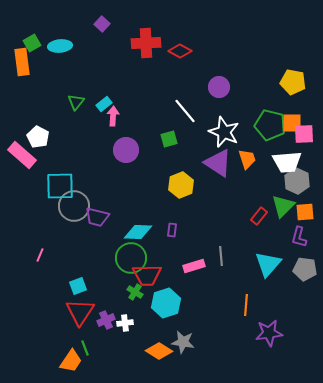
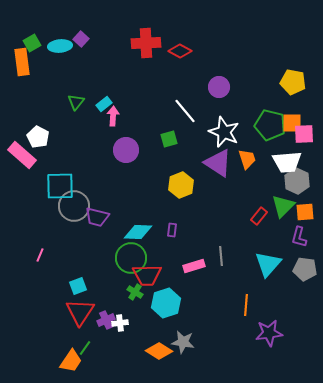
purple square at (102, 24): moved 21 px left, 15 px down
white cross at (125, 323): moved 5 px left
green line at (85, 348): rotated 56 degrees clockwise
